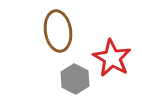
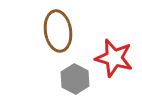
red star: moved 2 px right; rotated 15 degrees counterclockwise
